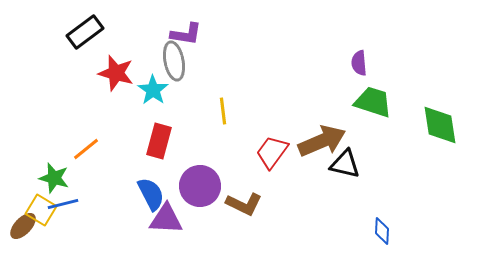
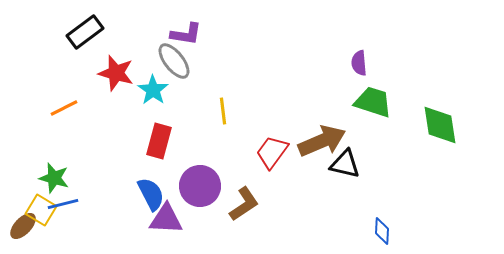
gray ellipse: rotated 27 degrees counterclockwise
orange line: moved 22 px left, 41 px up; rotated 12 degrees clockwise
brown L-shape: rotated 60 degrees counterclockwise
